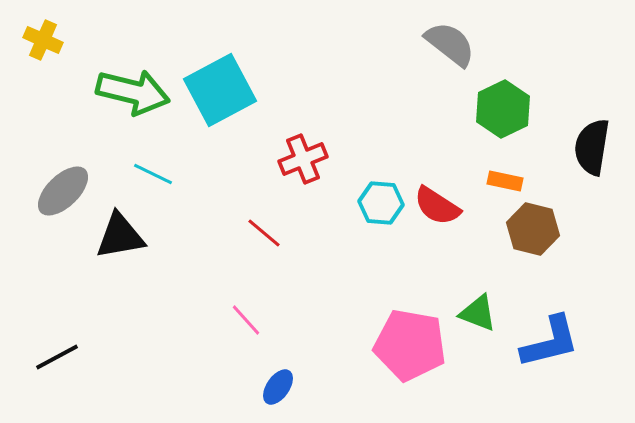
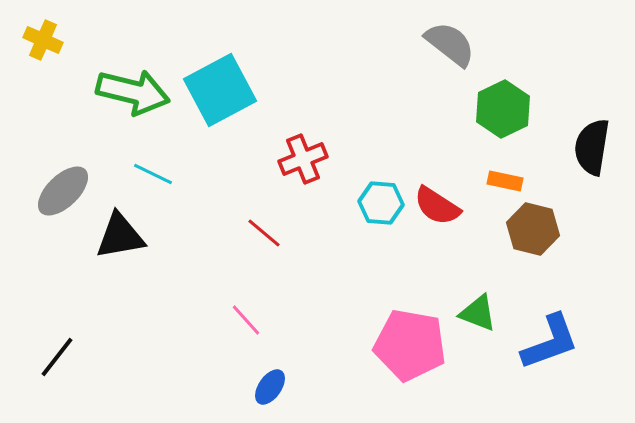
blue L-shape: rotated 6 degrees counterclockwise
black line: rotated 24 degrees counterclockwise
blue ellipse: moved 8 px left
